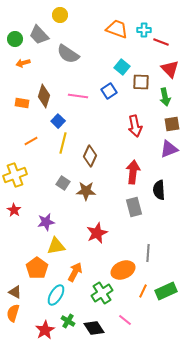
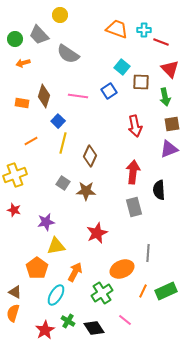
red star at (14, 210): rotated 16 degrees counterclockwise
orange ellipse at (123, 270): moved 1 px left, 1 px up
